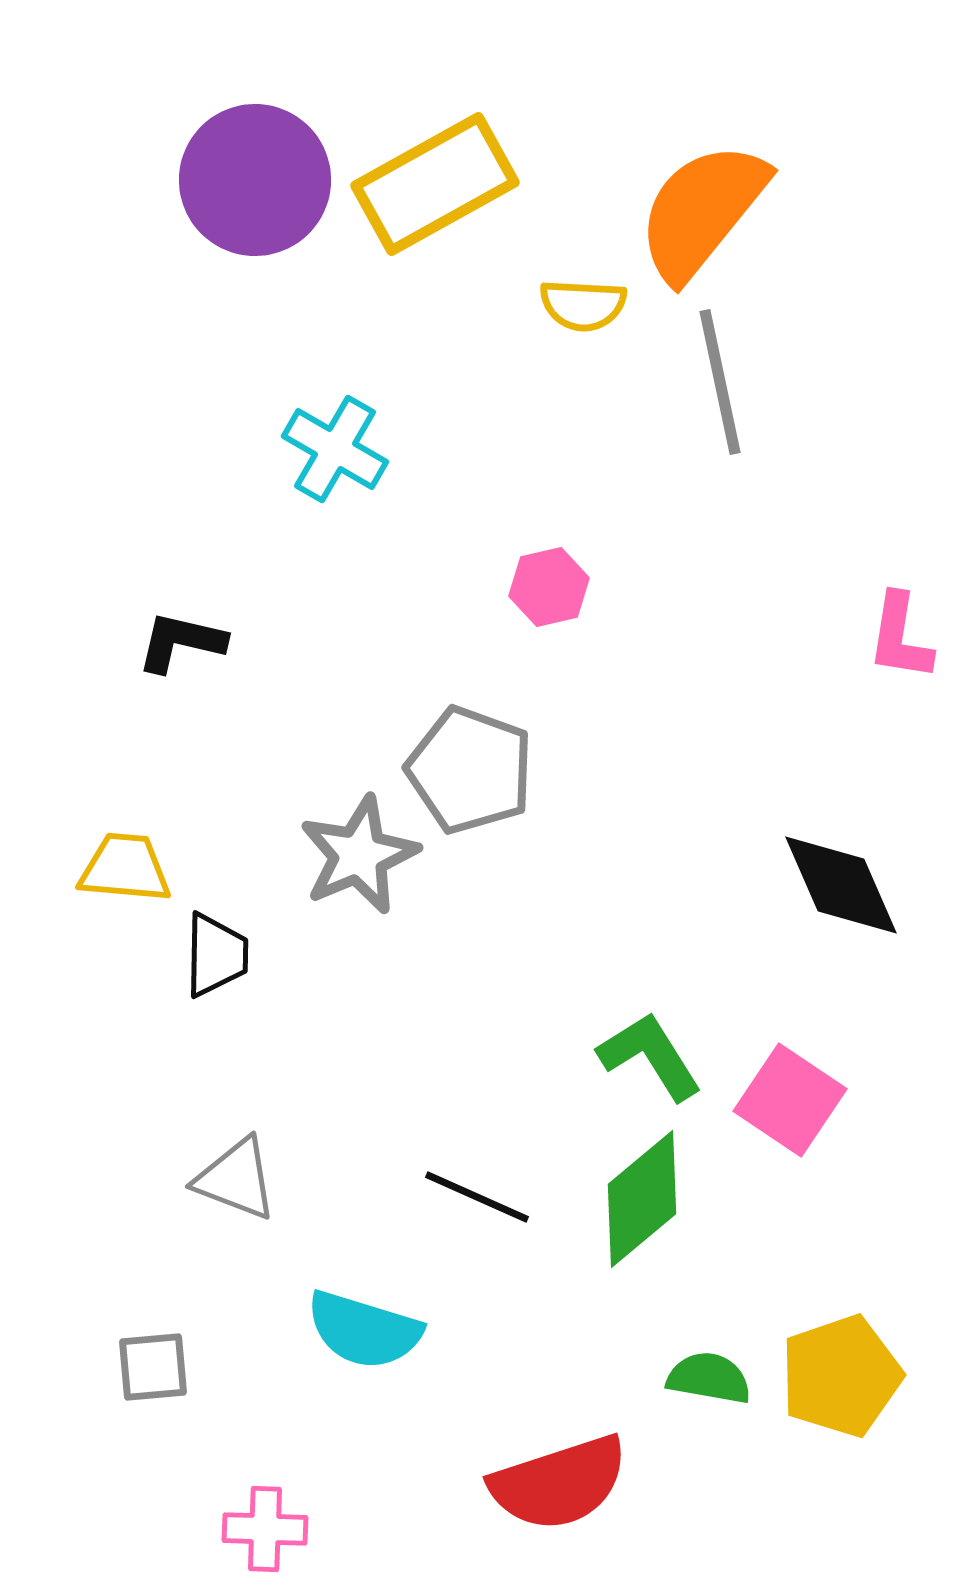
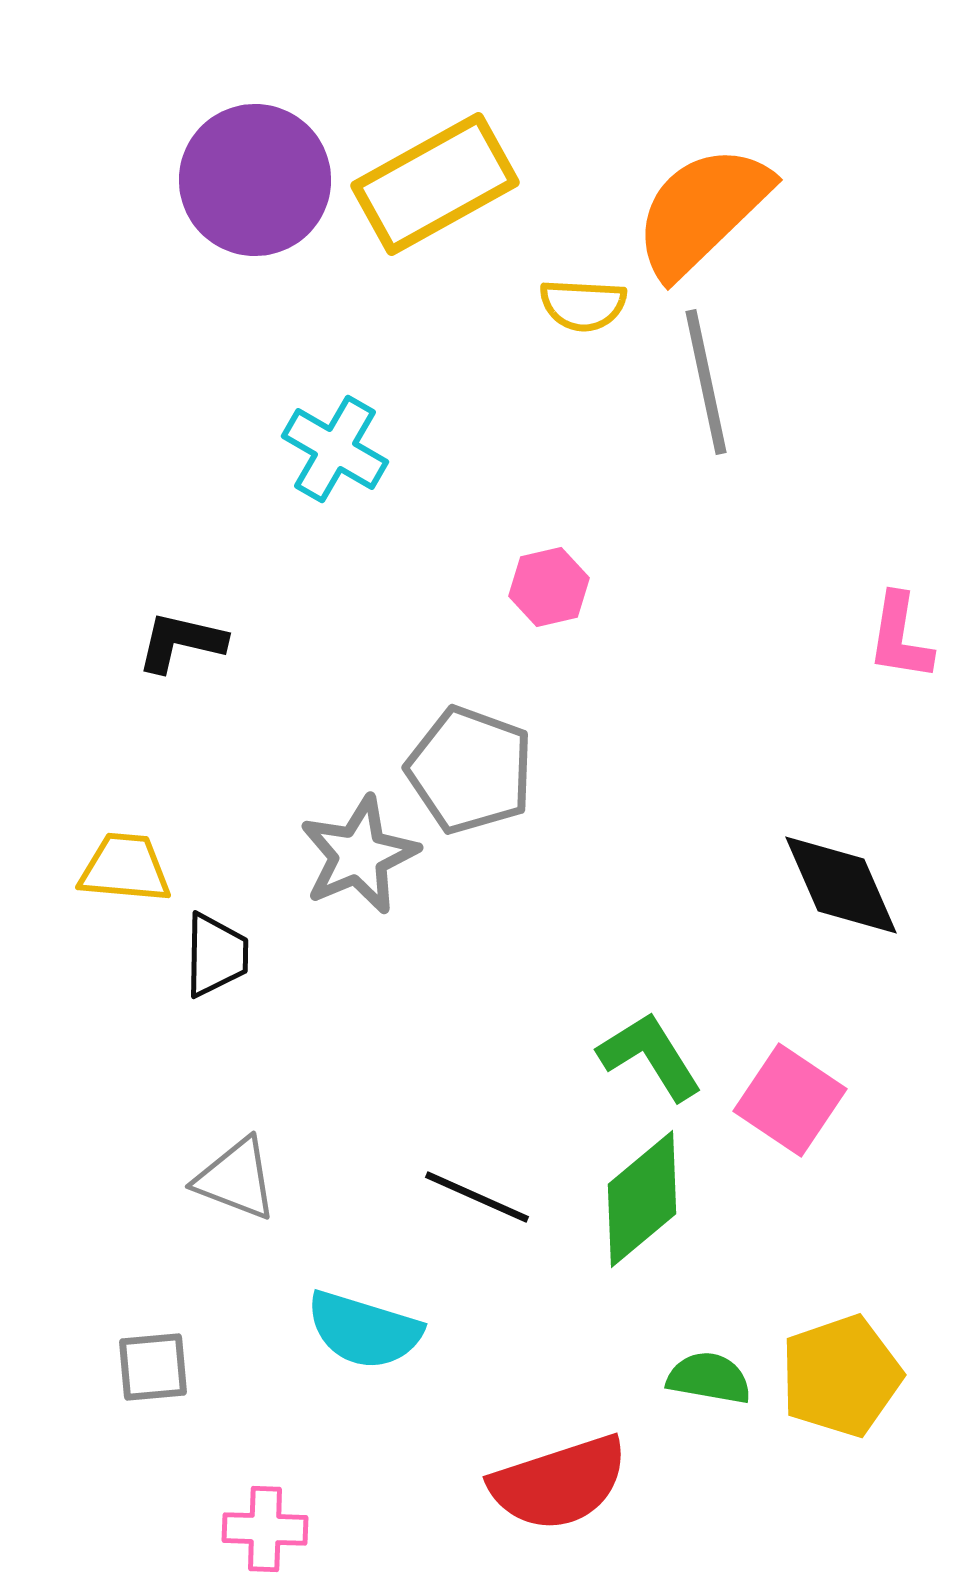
orange semicircle: rotated 7 degrees clockwise
gray line: moved 14 px left
